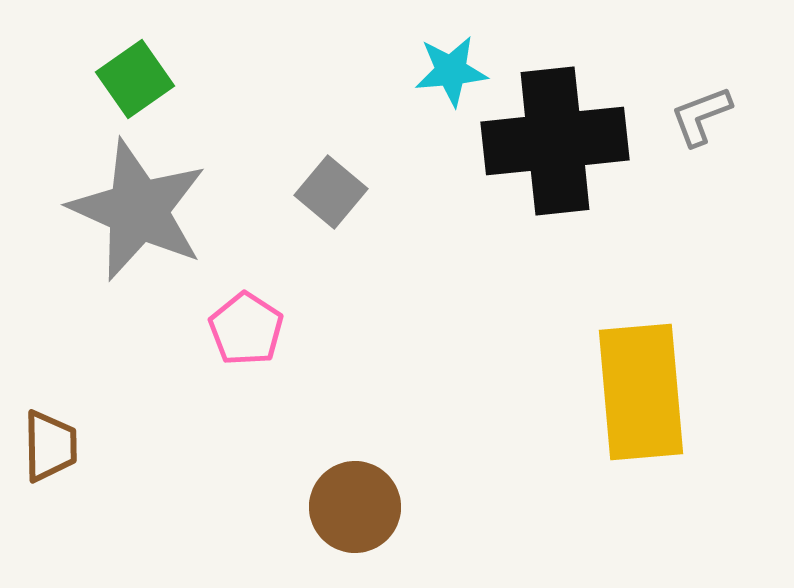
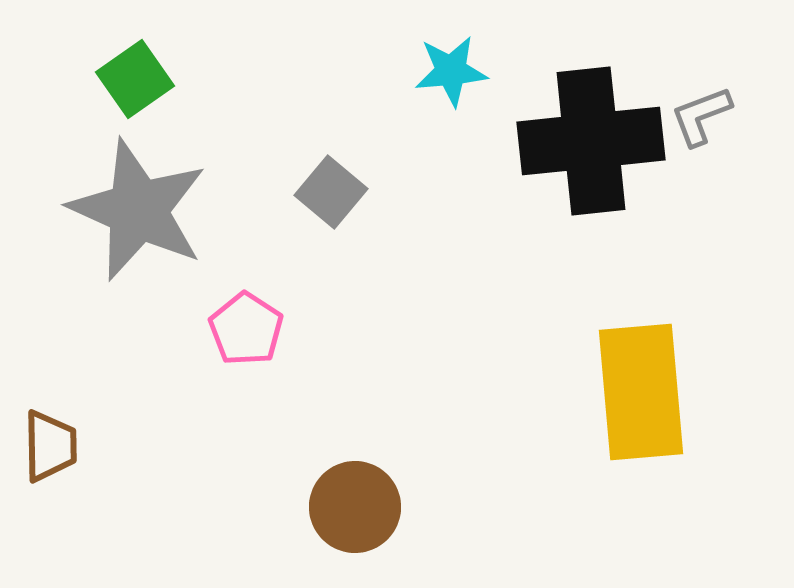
black cross: moved 36 px right
